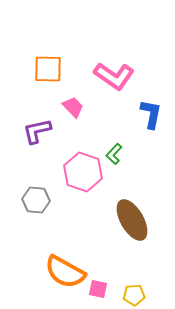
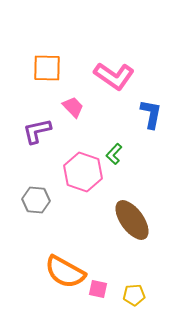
orange square: moved 1 px left, 1 px up
brown ellipse: rotated 6 degrees counterclockwise
